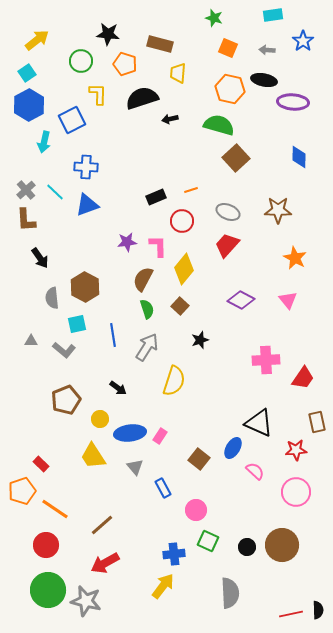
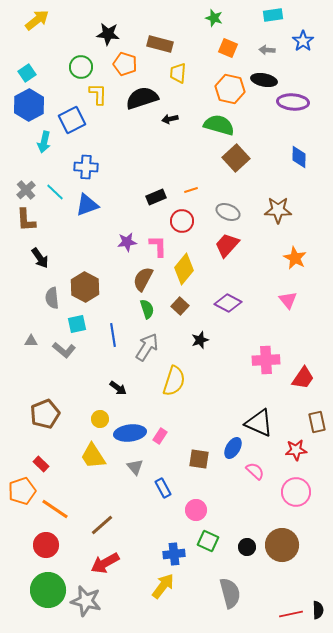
yellow arrow at (37, 40): moved 20 px up
green circle at (81, 61): moved 6 px down
purple diamond at (241, 300): moved 13 px left, 3 px down
brown pentagon at (66, 400): moved 21 px left, 14 px down
brown square at (199, 459): rotated 30 degrees counterclockwise
gray semicircle at (230, 593): rotated 12 degrees counterclockwise
